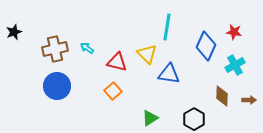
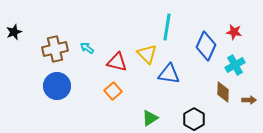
brown diamond: moved 1 px right, 4 px up
